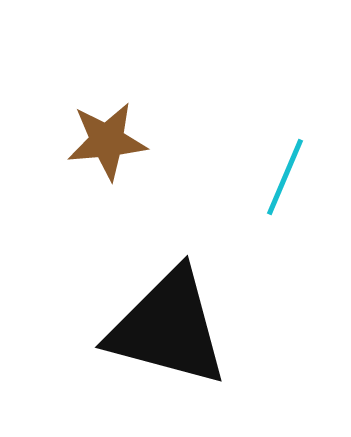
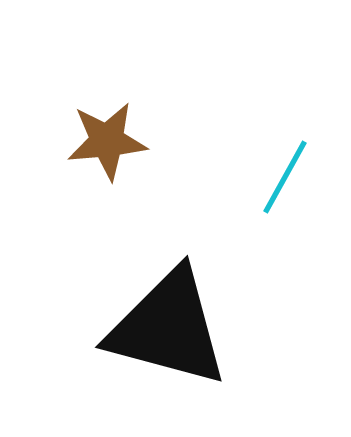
cyan line: rotated 6 degrees clockwise
